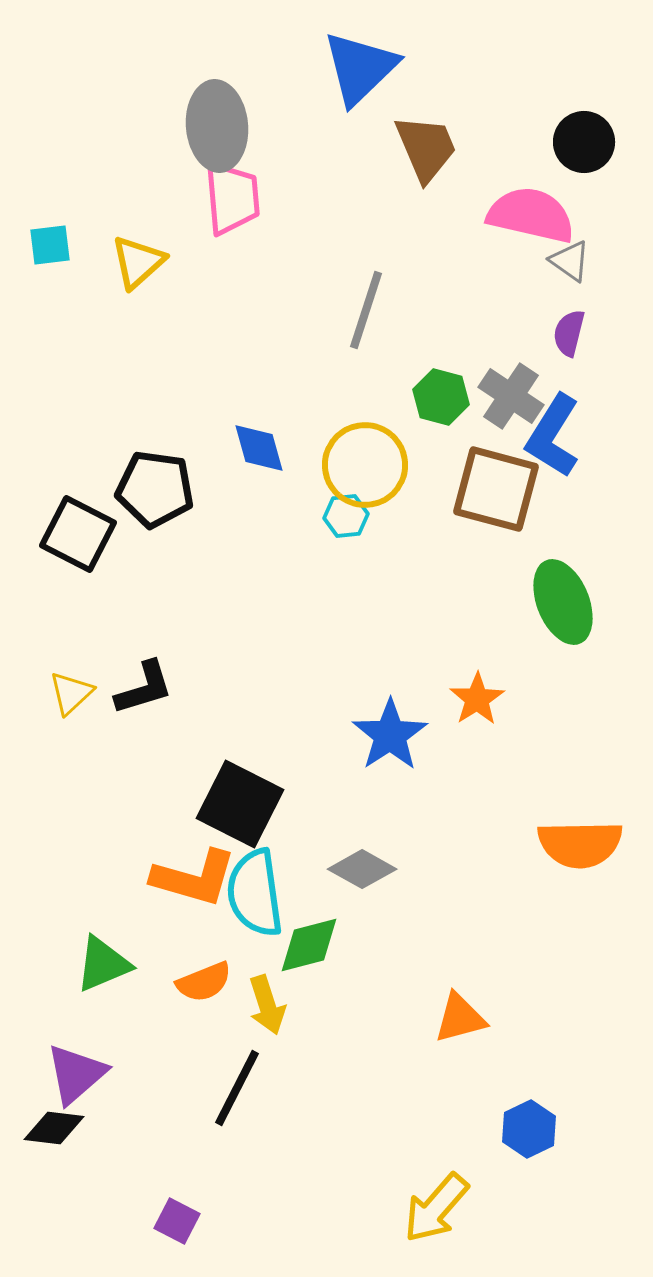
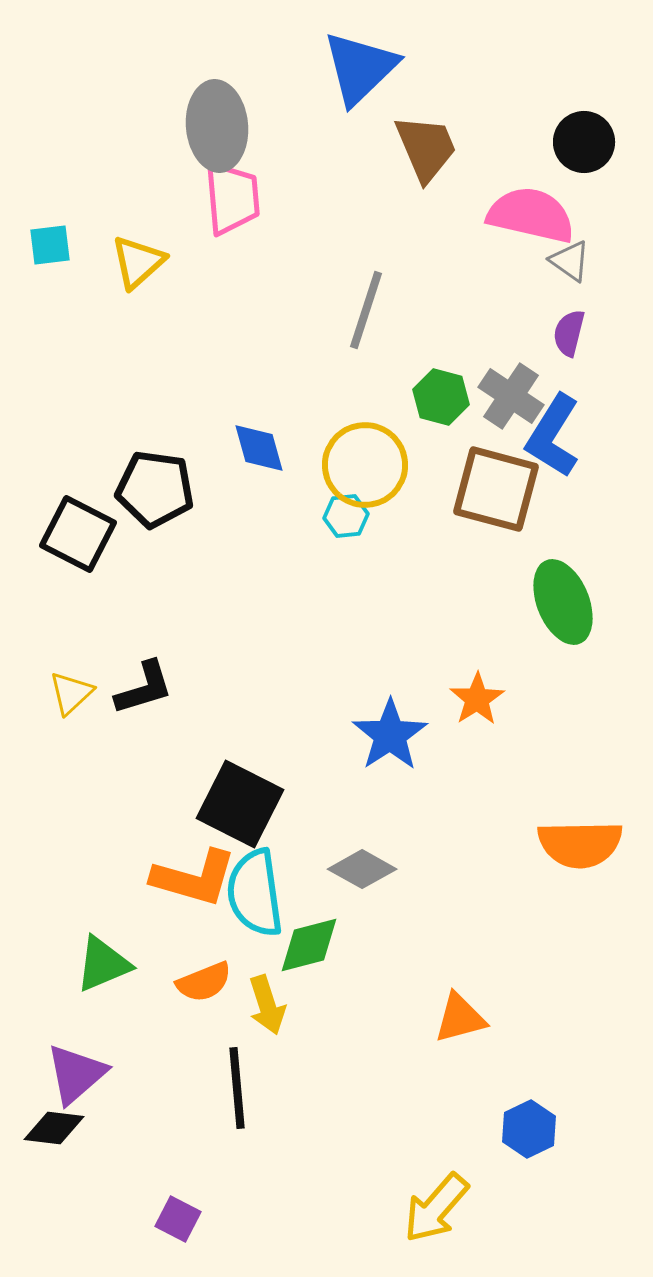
black line at (237, 1088): rotated 32 degrees counterclockwise
purple square at (177, 1221): moved 1 px right, 2 px up
